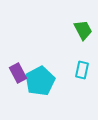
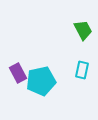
cyan pentagon: moved 1 px right; rotated 16 degrees clockwise
